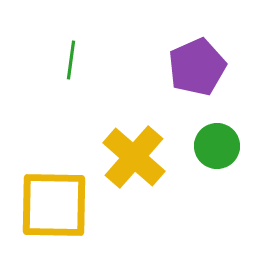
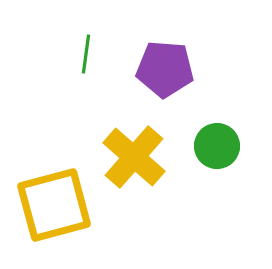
green line: moved 15 px right, 6 px up
purple pentagon: moved 32 px left, 2 px down; rotated 28 degrees clockwise
yellow square: rotated 16 degrees counterclockwise
